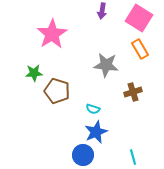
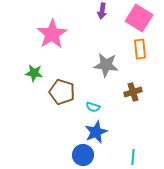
orange rectangle: rotated 24 degrees clockwise
green star: rotated 12 degrees clockwise
brown pentagon: moved 5 px right, 1 px down
cyan semicircle: moved 2 px up
cyan line: rotated 21 degrees clockwise
